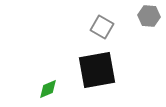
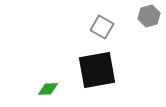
gray hexagon: rotated 20 degrees counterclockwise
green diamond: rotated 20 degrees clockwise
